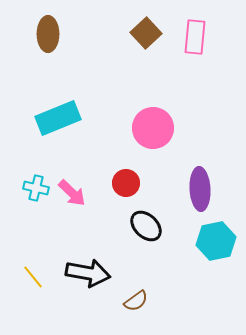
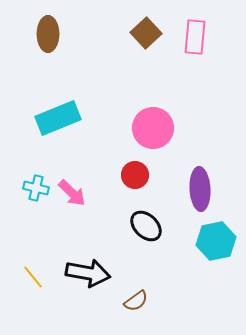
red circle: moved 9 px right, 8 px up
